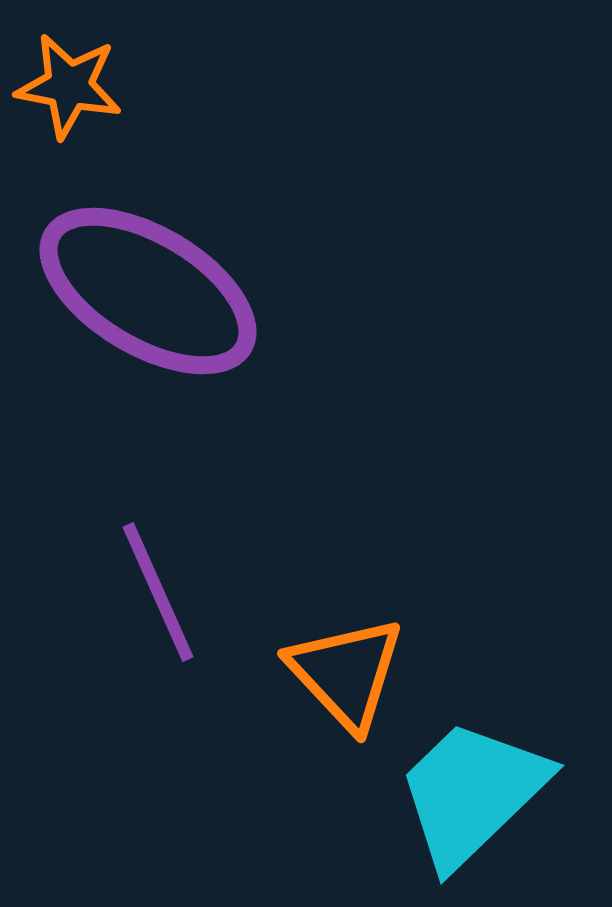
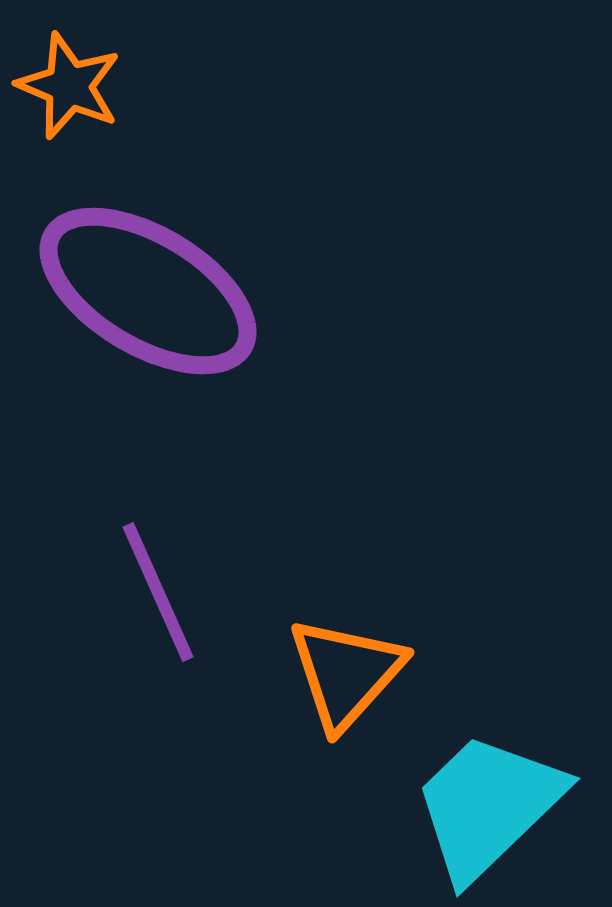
orange star: rotated 12 degrees clockwise
orange triangle: rotated 25 degrees clockwise
cyan trapezoid: moved 16 px right, 13 px down
